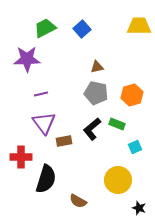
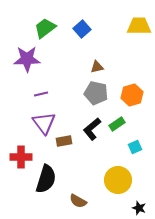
green trapezoid: rotated 10 degrees counterclockwise
green rectangle: rotated 56 degrees counterclockwise
